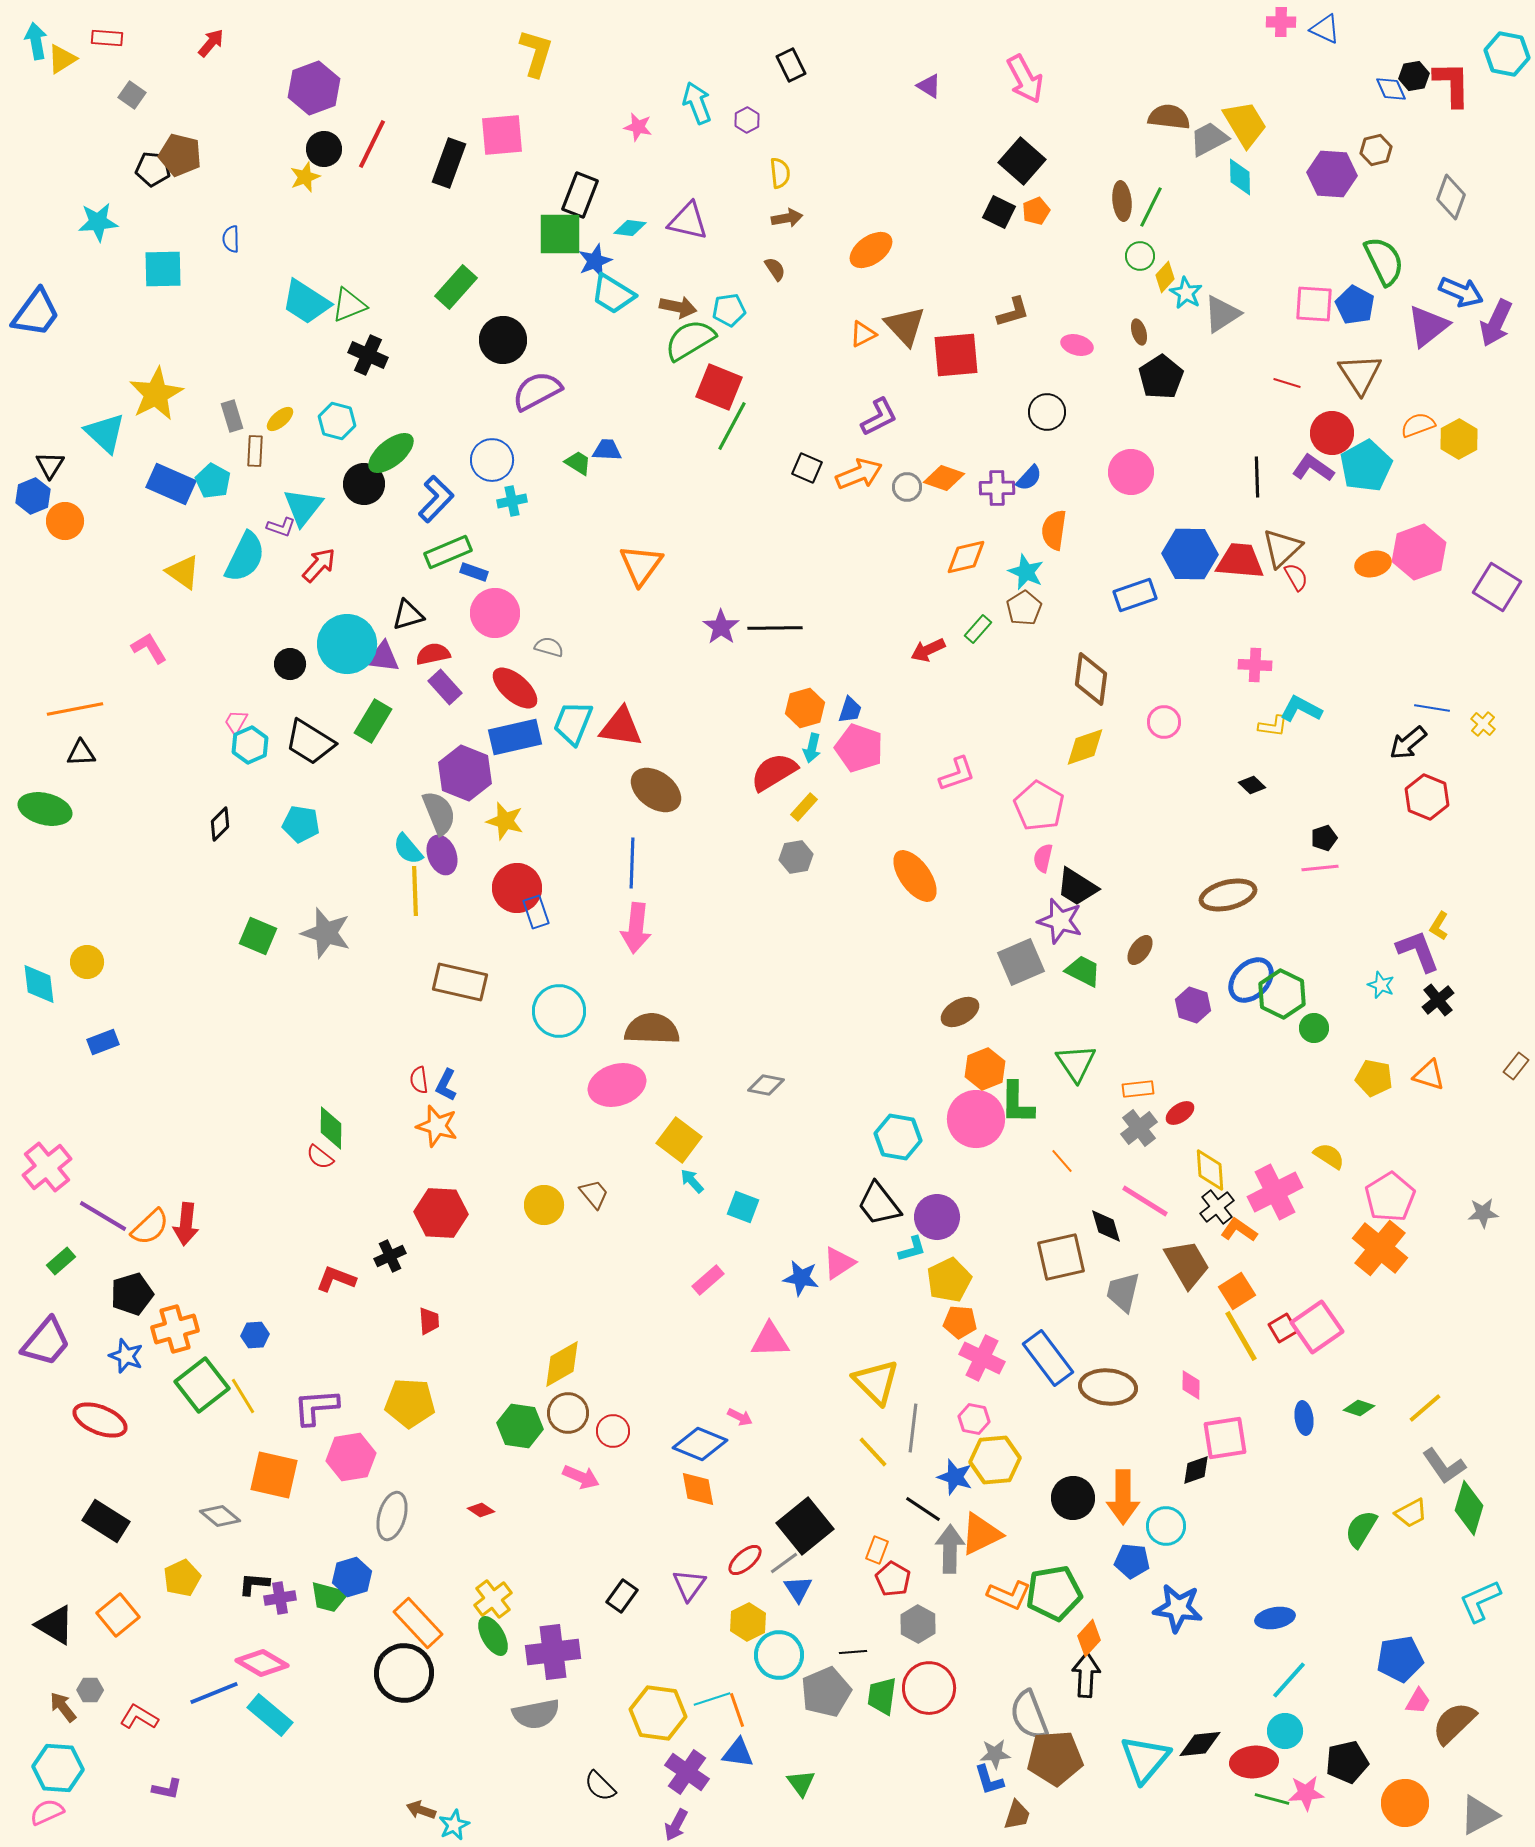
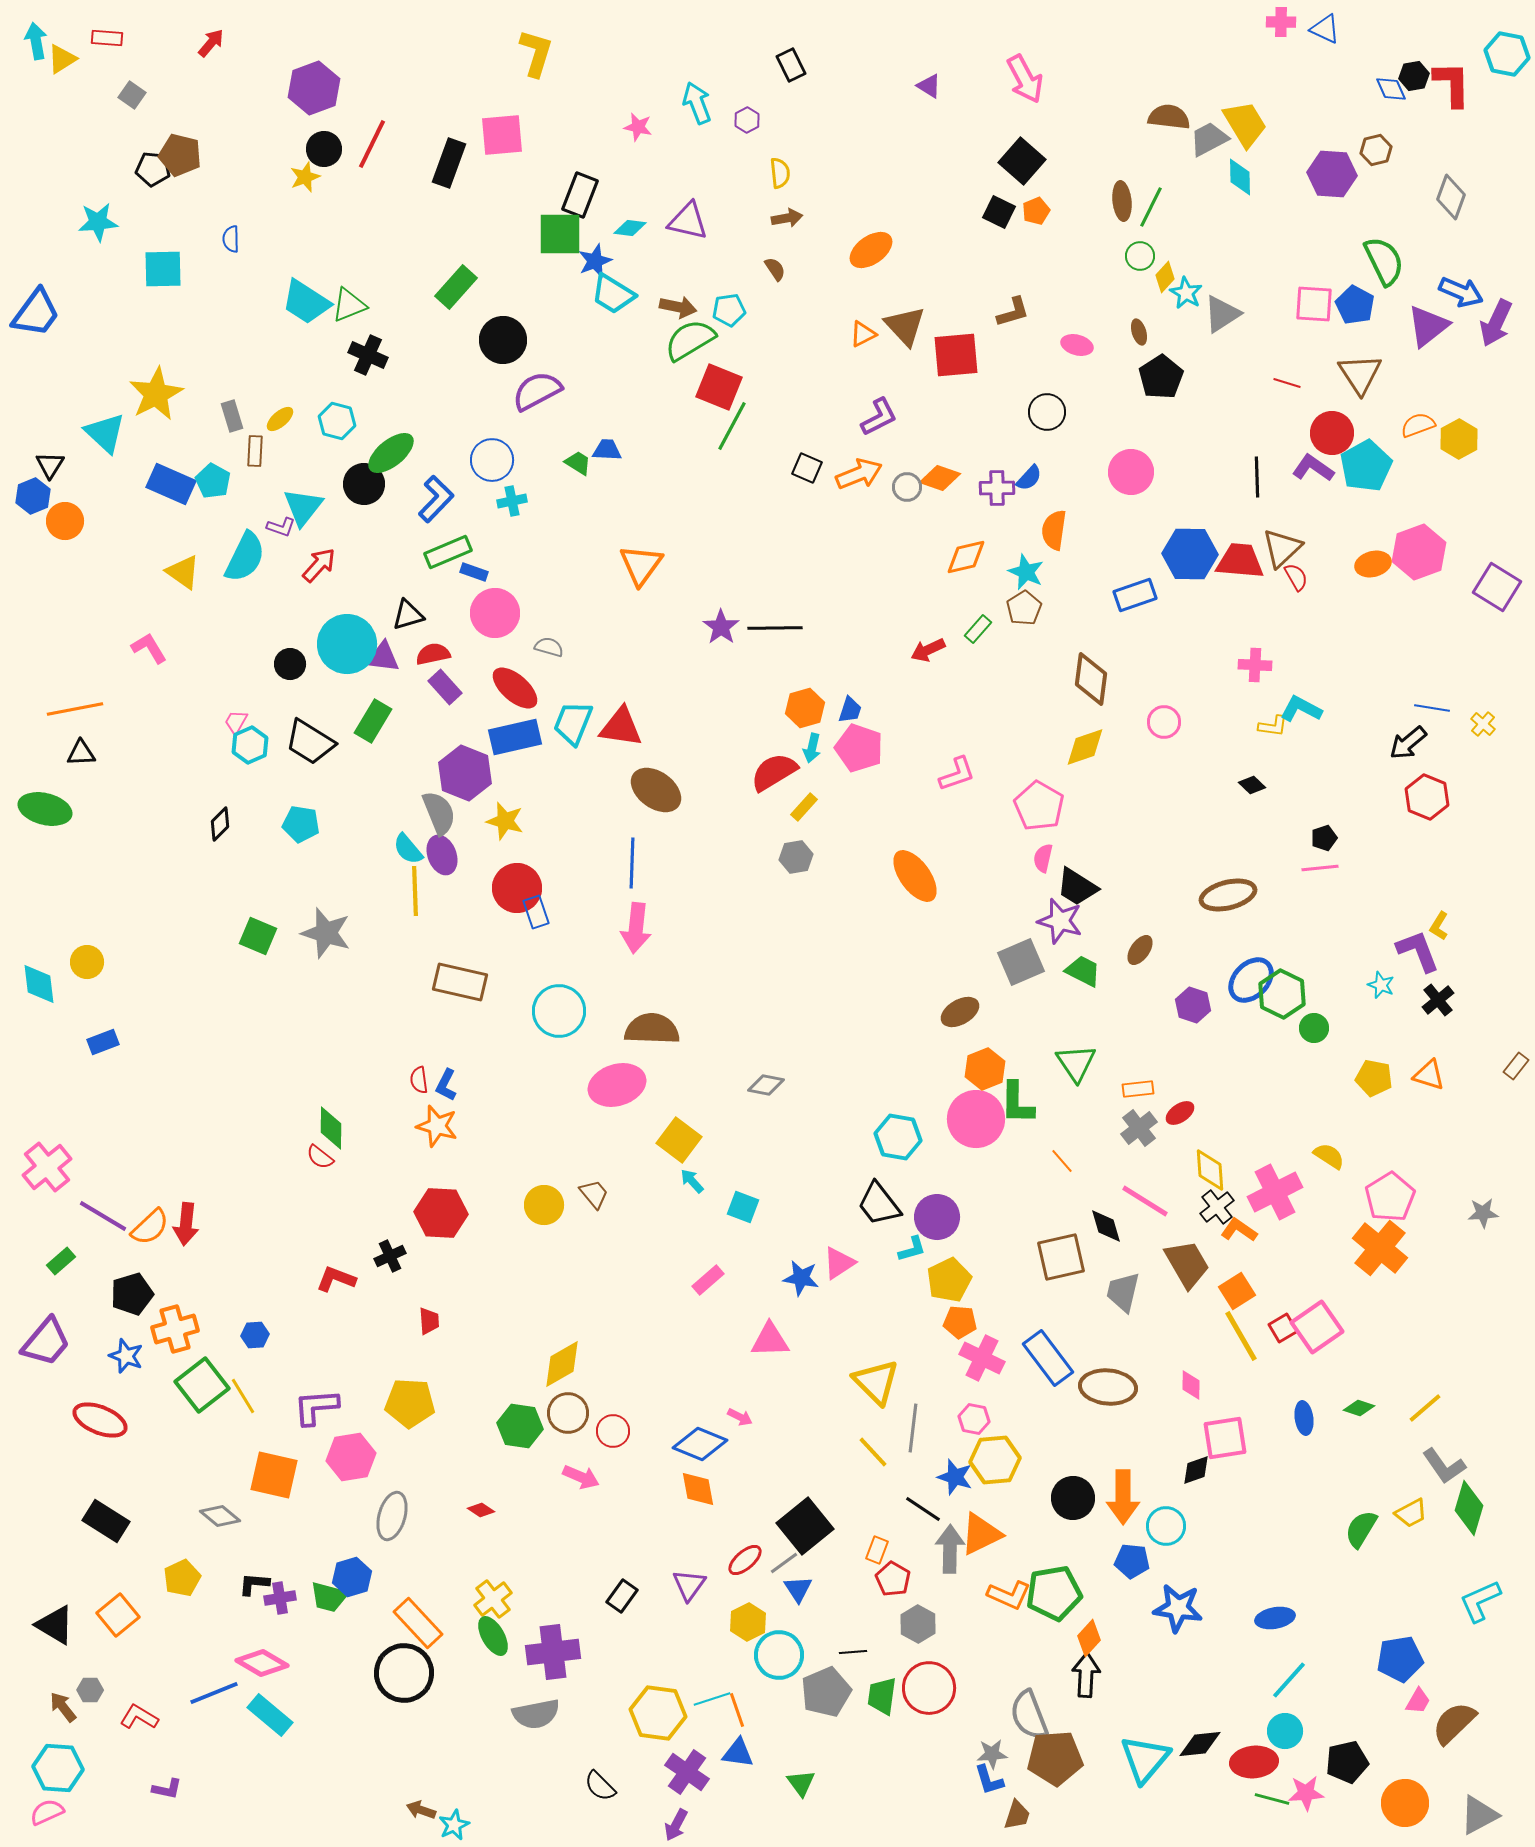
orange diamond at (944, 478): moved 4 px left
gray star at (995, 1754): moved 3 px left
